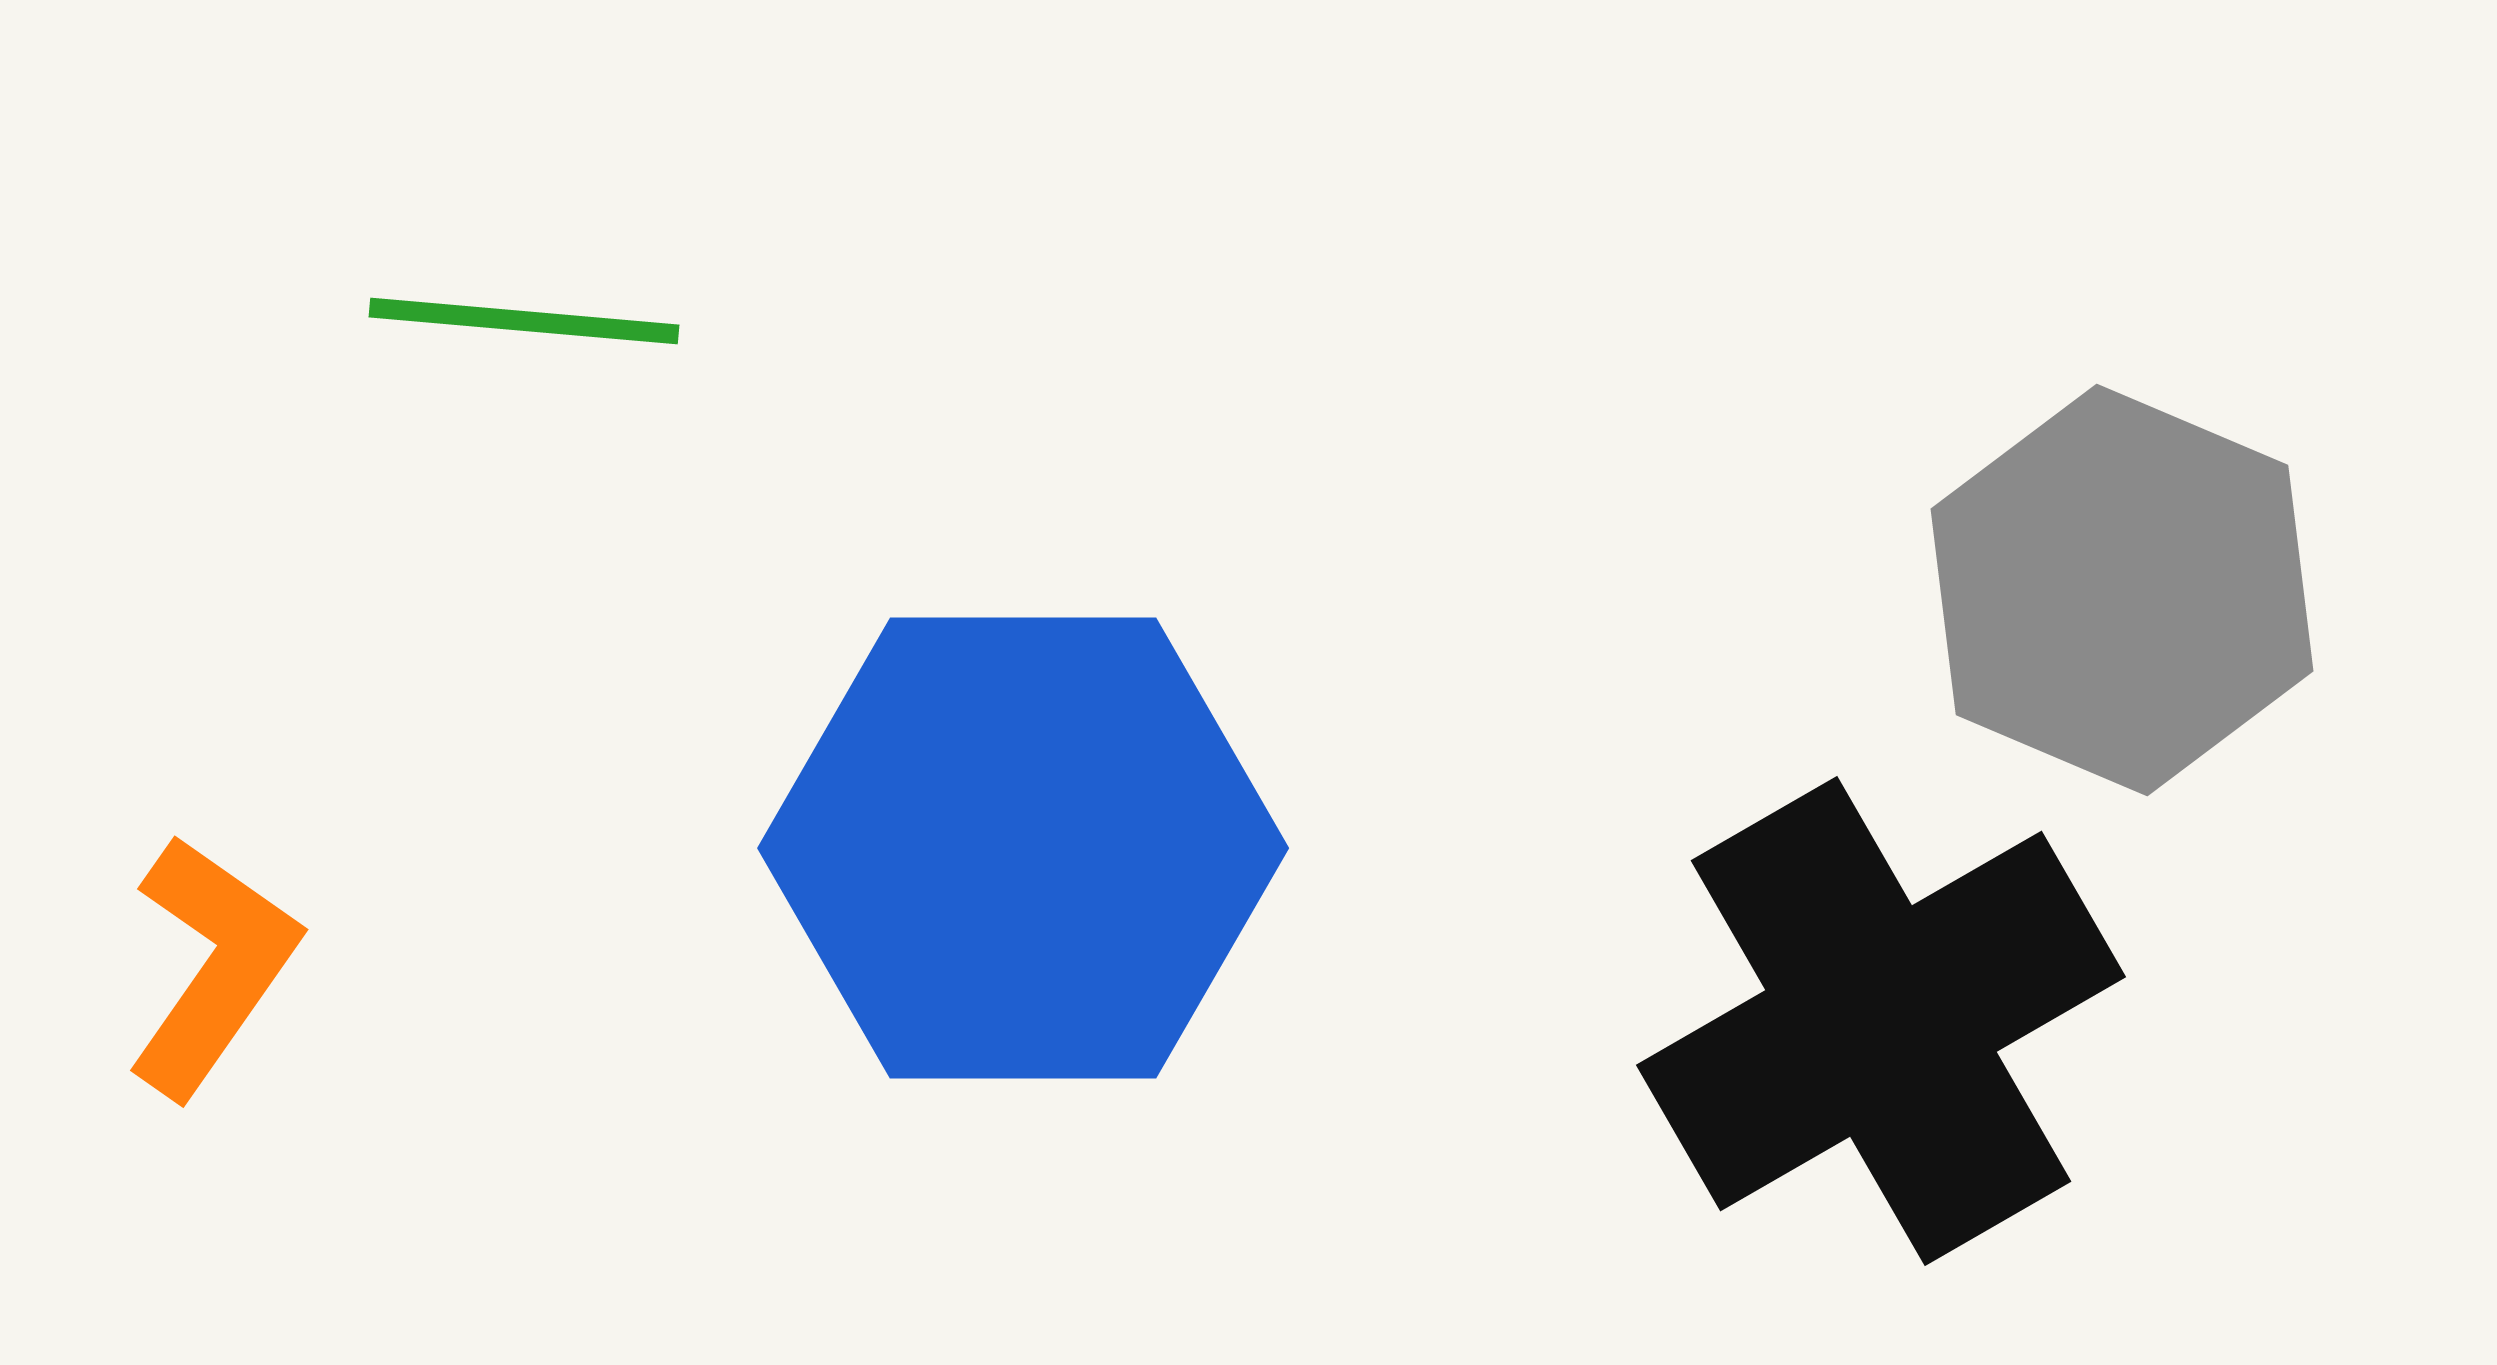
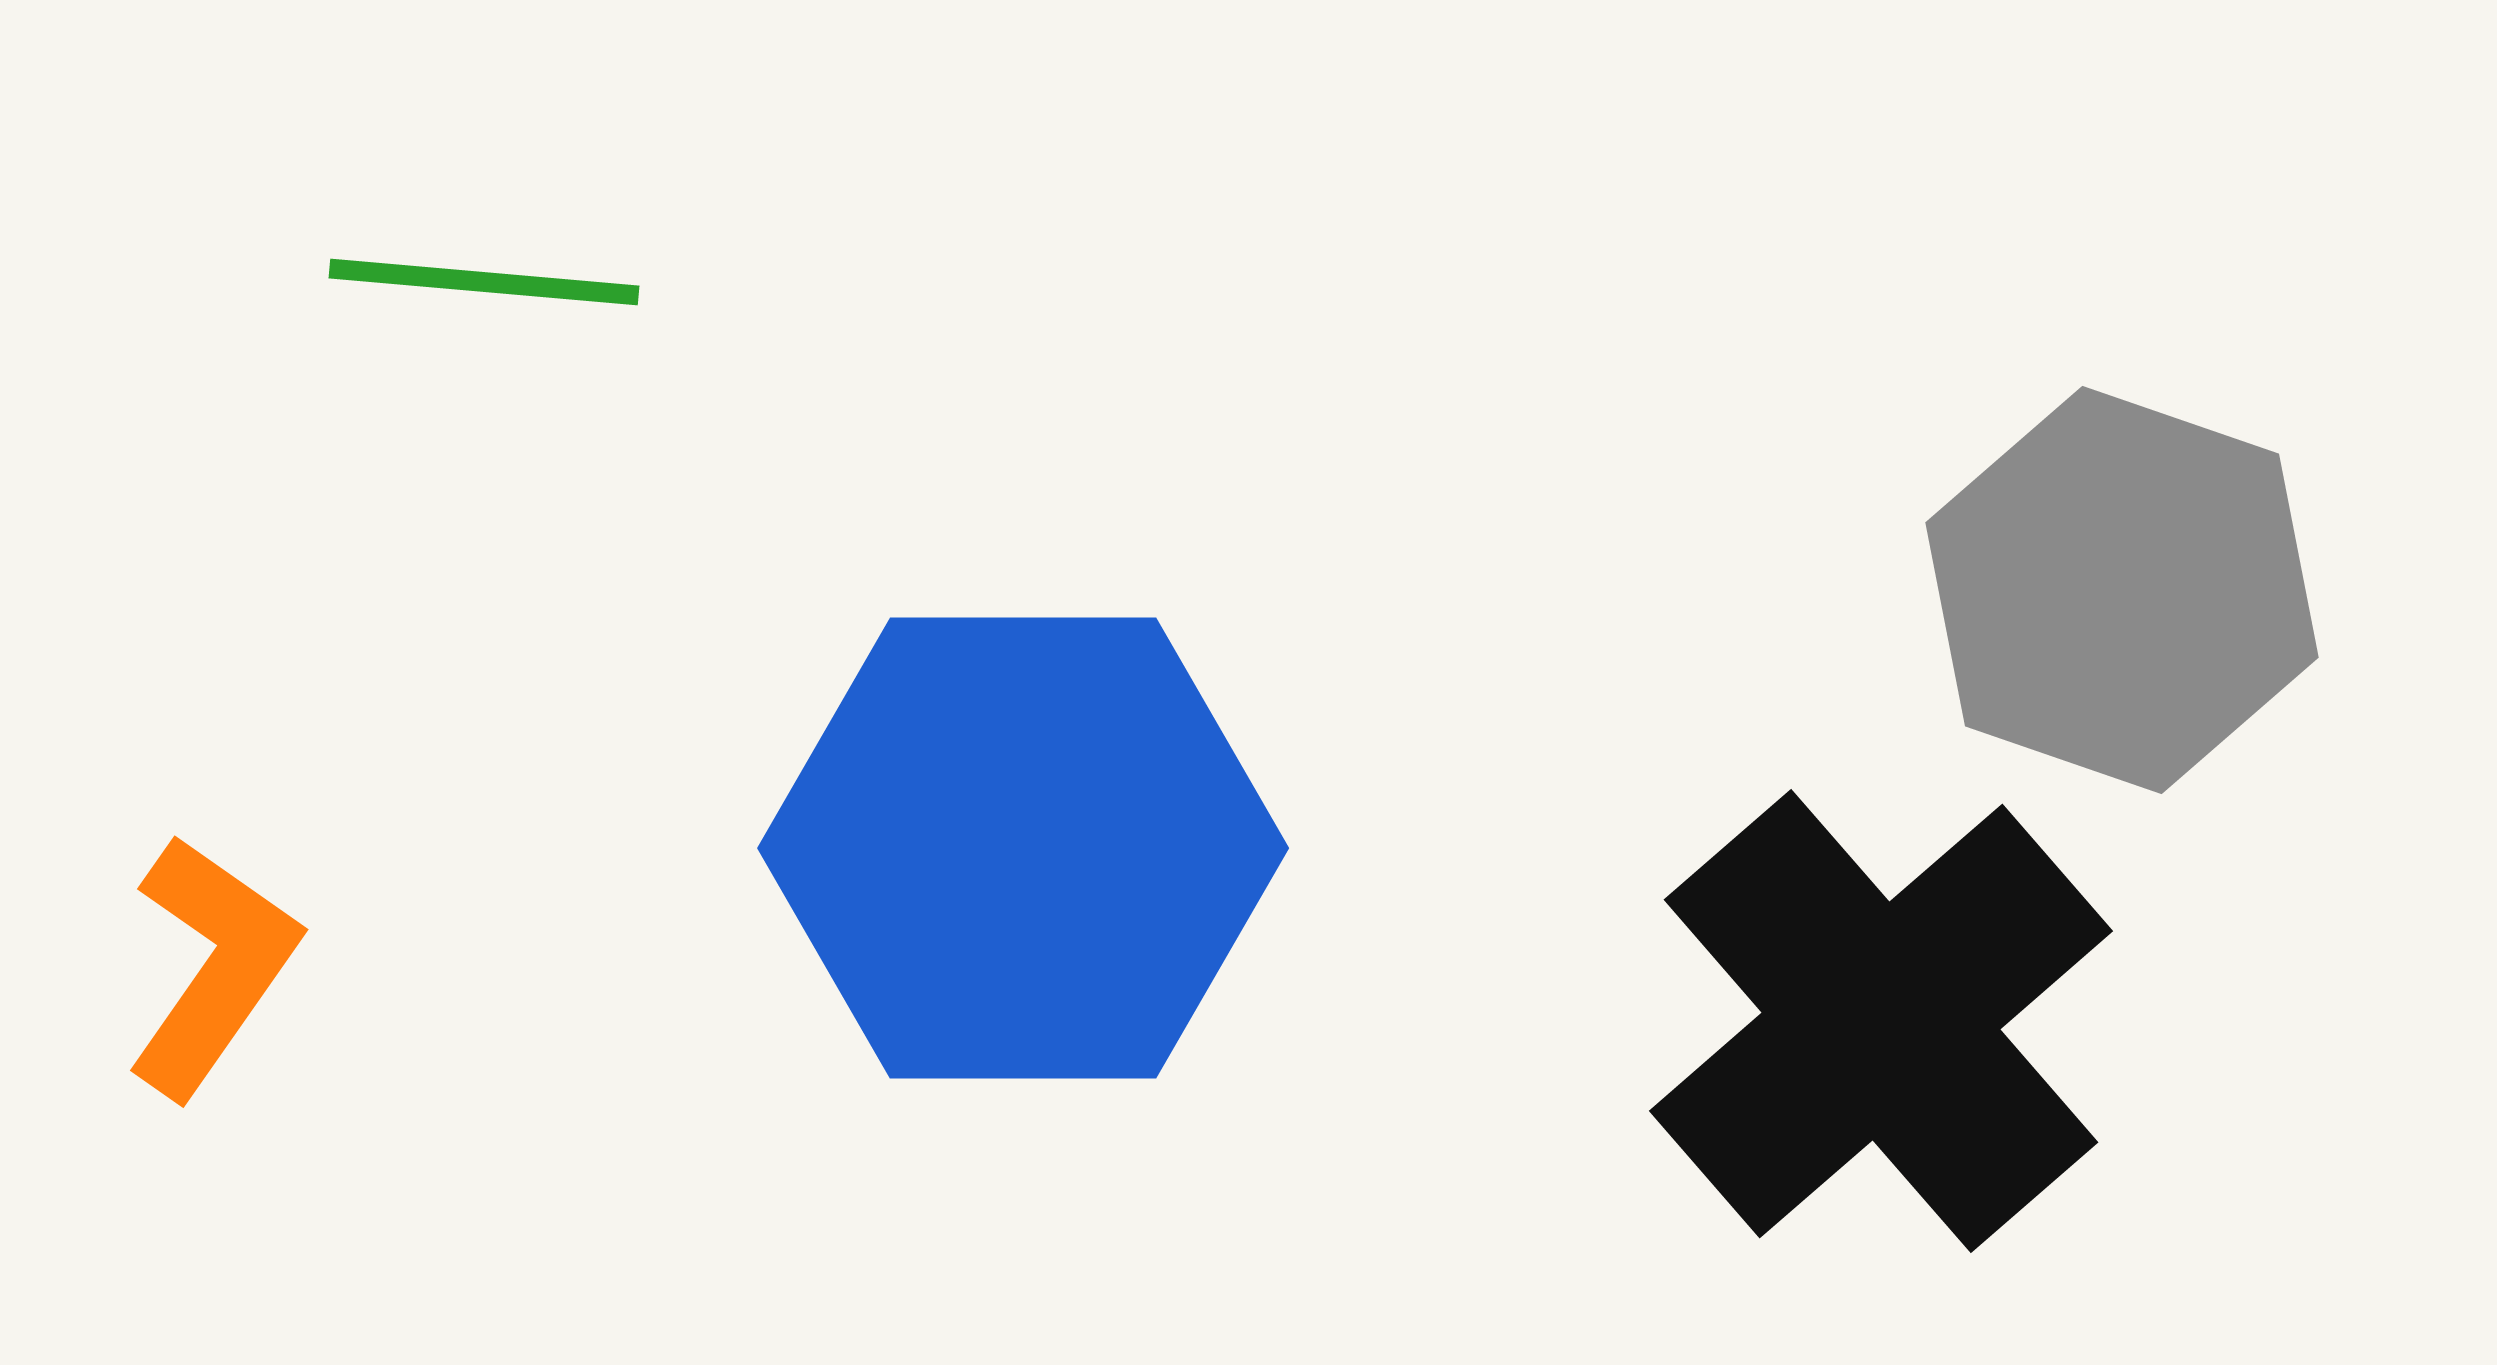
green line: moved 40 px left, 39 px up
gray hexagon: rotated 4 degrees counterclockwise
black cross: rotated 11 degrees counterclockwise
